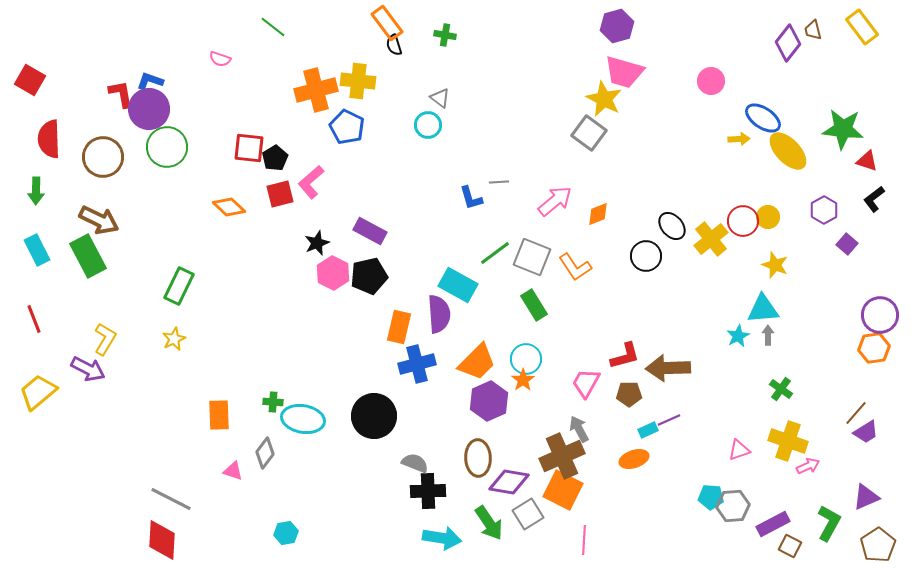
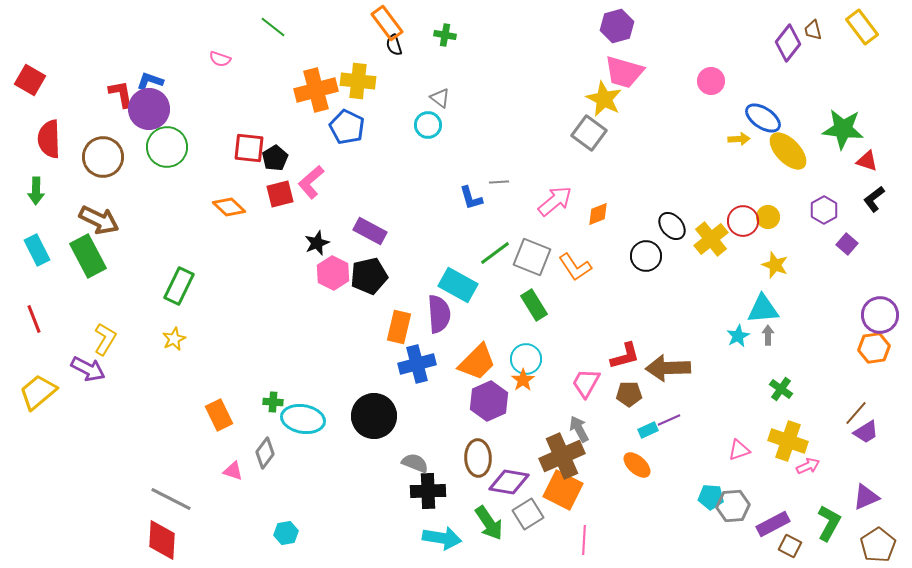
orange rectangle at (219, 415): rotated 24 degrees counterclockwise
orange ellipse at (634, 459): moved 3 px right, 6 px down; rotated 60 degrees clockwise
